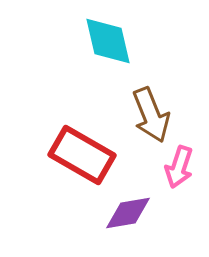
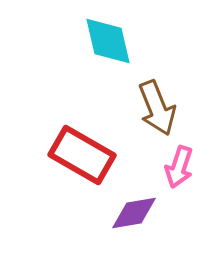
brown arrow: moved 6 px right, 7 px up
purple diamond: moved 6 px right
